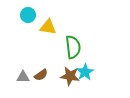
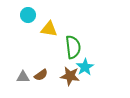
yellow triangle: moved 1 px right, 2 px down
cyan star: moved 5 px up
